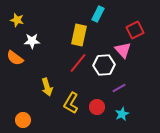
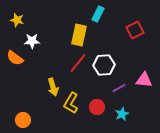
pink triangle: moved 21 px right, 30 px down; rotated 42 degrees counterclockwise
yellow arrow: moved 6 px right
